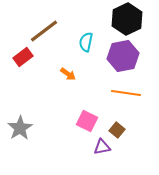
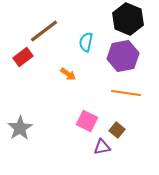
black hexagon: moved 1 px right; rotated 12 degrees counterclockwise
